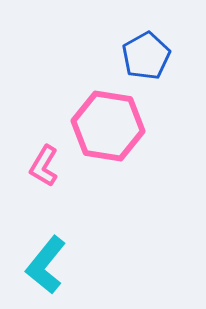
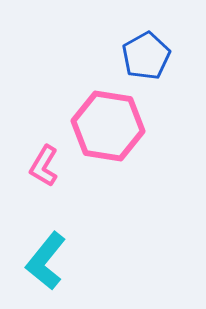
cyan L-shape: moved 4 px up
